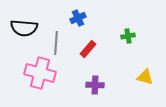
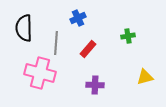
black semicircle: rotated 84 degrees clockwise
yellow triangle: rotated 30 degrees counterclockwise
